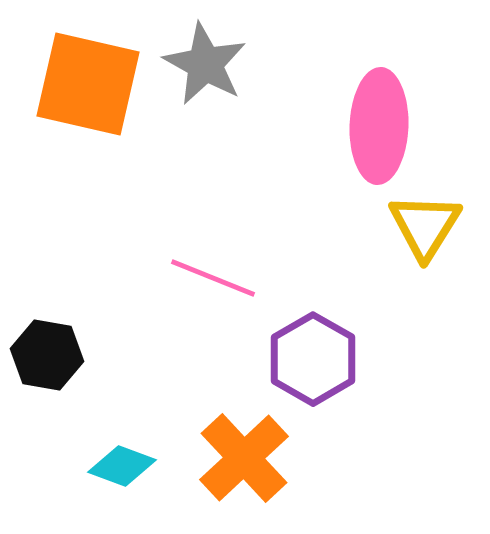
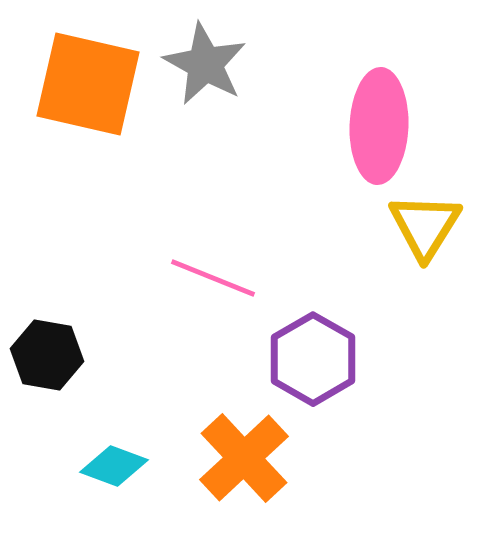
cyan diamond: moved 8 px left
